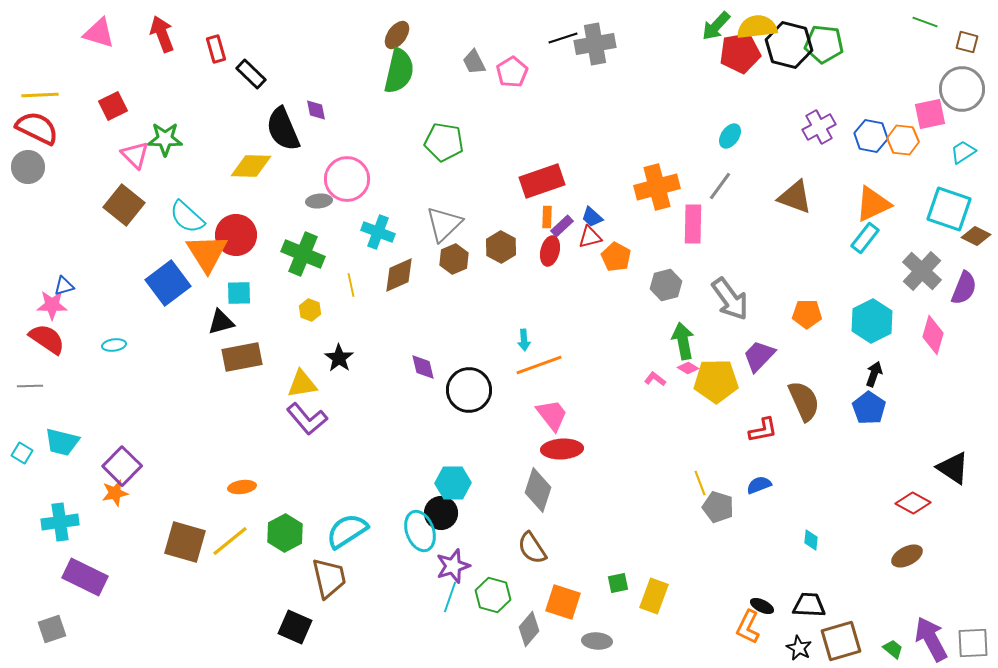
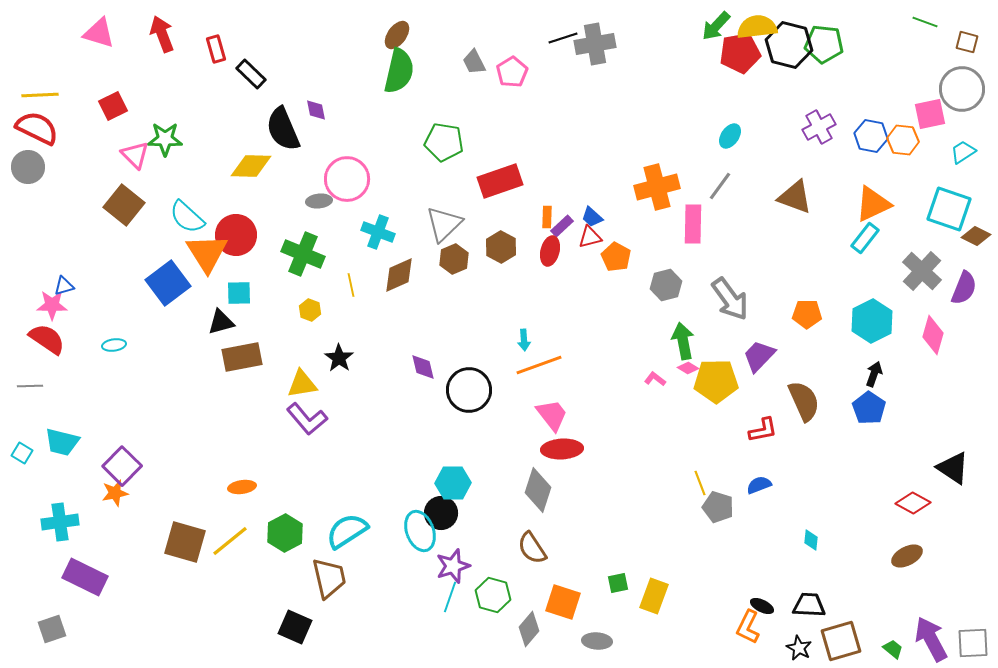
red rectangle at (542, 181): moved 42 px left
